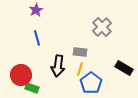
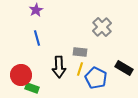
black arrow: moved 1 px right, 1 px down; rotated 10 degrees counterclockwise
blue pentagon: moved 5 px right, 5 px up; rotated 10 degrees counterclockwise
